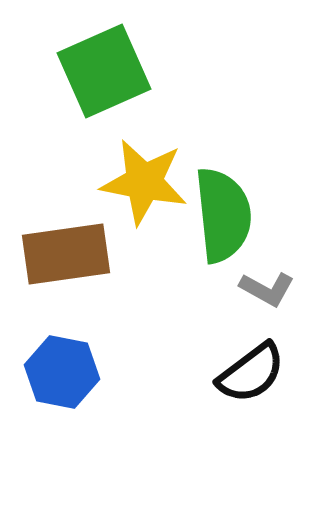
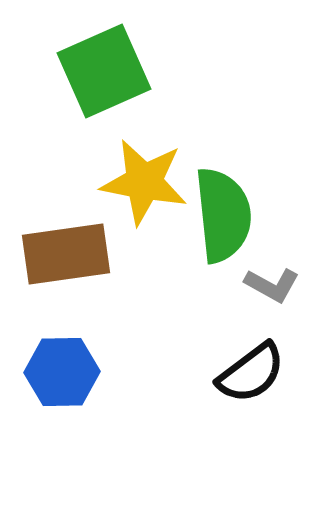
gray L-shape: moved 5 px right, 4 px up
blue hexagon: rotated 12 degrees counterclockwise
